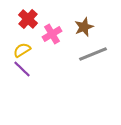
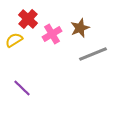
brown star: moved 4 px left, 1 px down
yellow semicircle: moved 8 px left, 10 px up
purple line: moved 19 px down
